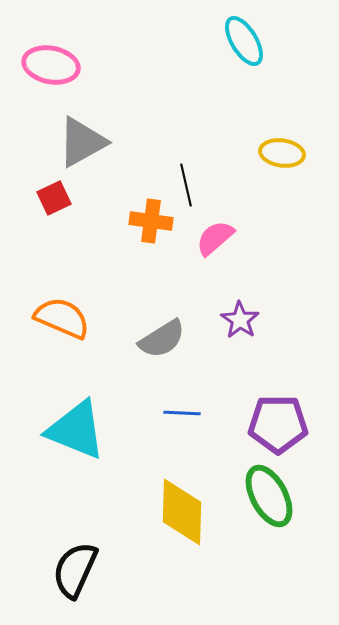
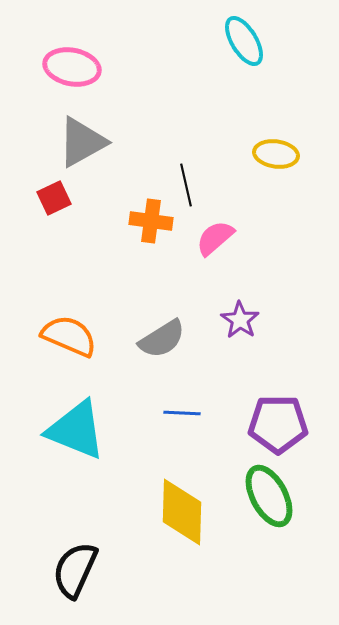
pink ellipse: moved 21 px right, 2 px down
yellow ellipse: moved 6 px left, 1 px down
orange semicircle: moved 7 px right, 18 px down
